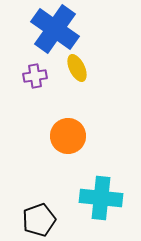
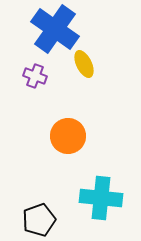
yellow ellipse: moved 7 px right, 4 px up
purple cross: rotated 30 degrees clockwise
